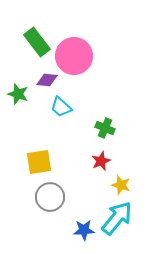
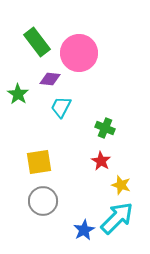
pink circle: moved 5 px right, 3 px up
purple diamond: moved 3 px right, 1 px up
green star: rotated 15 degrees clockwise
cyan trapezoid: rotated 75 degrees clockwise
red star: rotated 18 degrees counterclockwise
gray circle: moved 7 px left, 4 px down
cyan arrow: rotated 6 degrees clockwise
blue star: rotated 25 degrees counterclockwise
